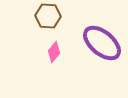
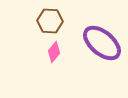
brown hexagon: moved 2 px right, 5 px down
